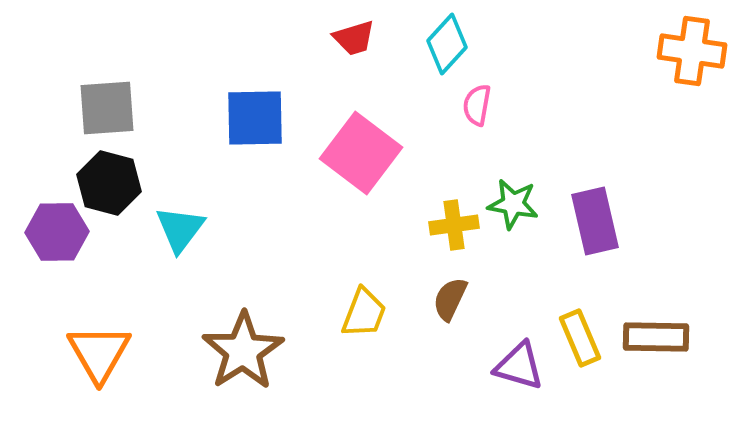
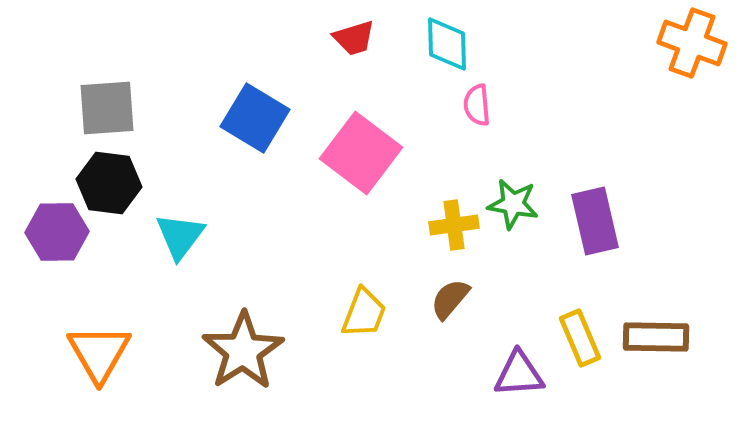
cyan diamond: rotated 44 degrees counterclockwise
orange cross: moved 8 px up; rotated 12 degrees clockwise
pink semicircle: rotated 15 degrees counterclockwise
blue square: rotated 32 degrees clockwise
black hexagon: rotated 8 degrees counterclockwise
cyan triangle: moved 7 px down
brown semicircle: rotated 15 degrees clockwise
purple triangle: moved 8 px down; rotated 20 degrees counterclockwise
